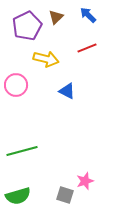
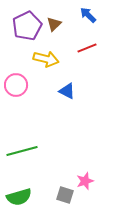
brown triangle: moved 2 px left, 7 px down
green semicircle: moved 1 px right, 1 px down
